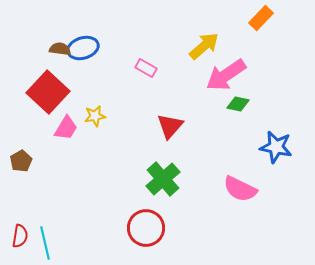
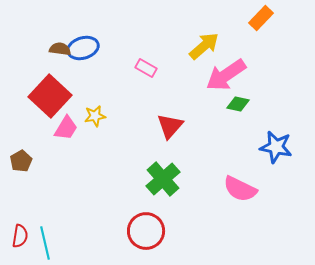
red square: moved 2 px right, 4 px down
red circle: moved 3 px down
